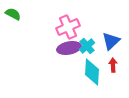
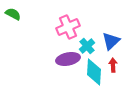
purple ellipse: moved 1 px left, 11 px down
cyan diamond: moved 2 px right
